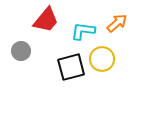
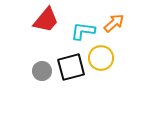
orange arrow: moved 3 px left
gray circle: moved 21 px right, 20 px down
yellow circle: moved 1 px left, 1 px up
